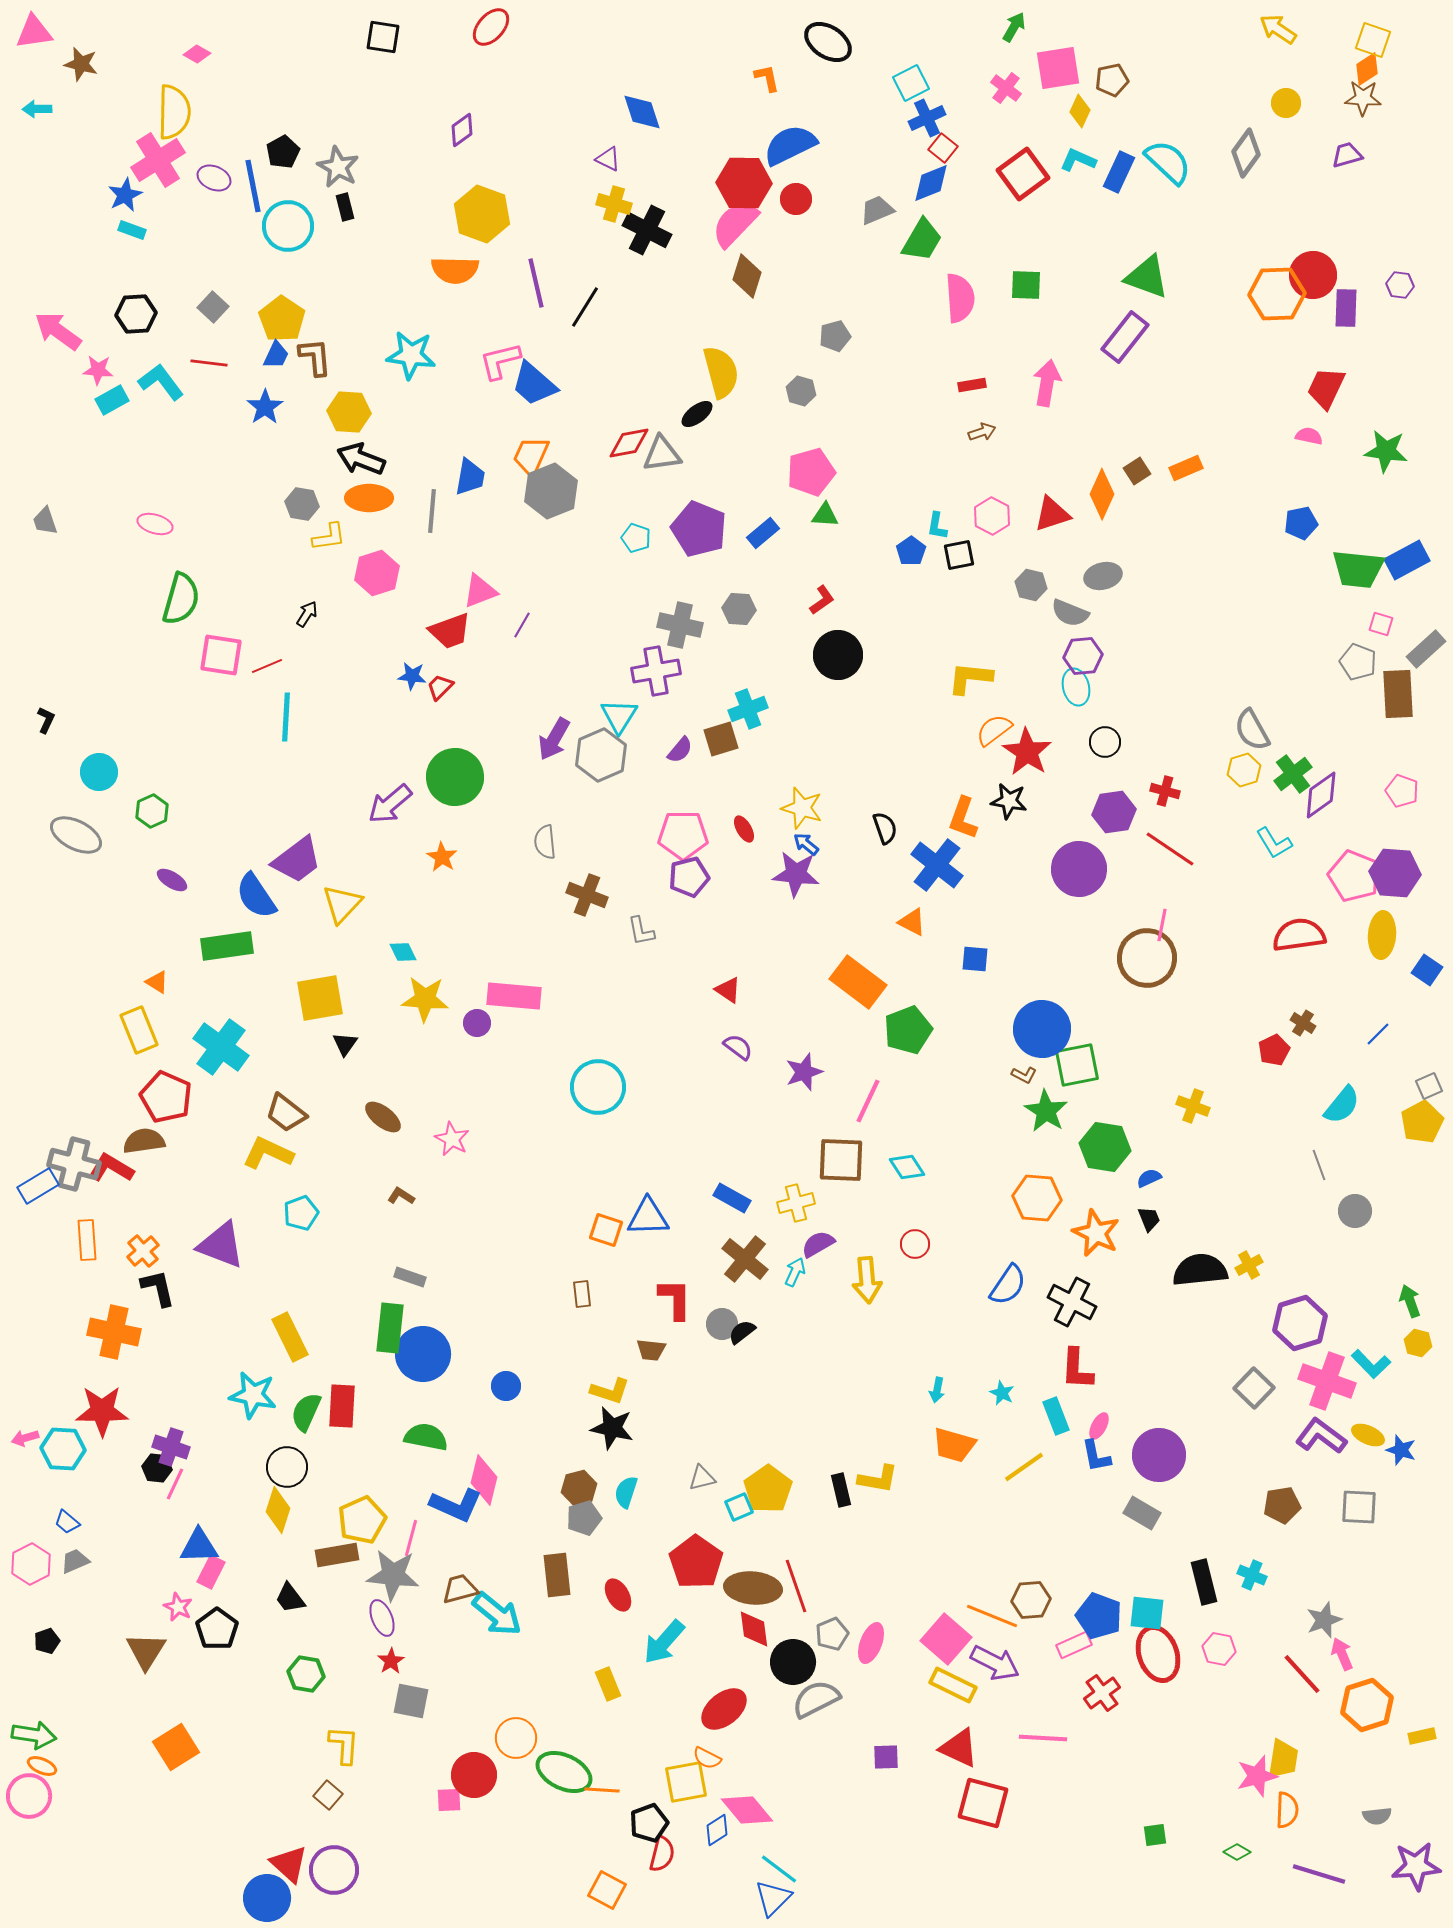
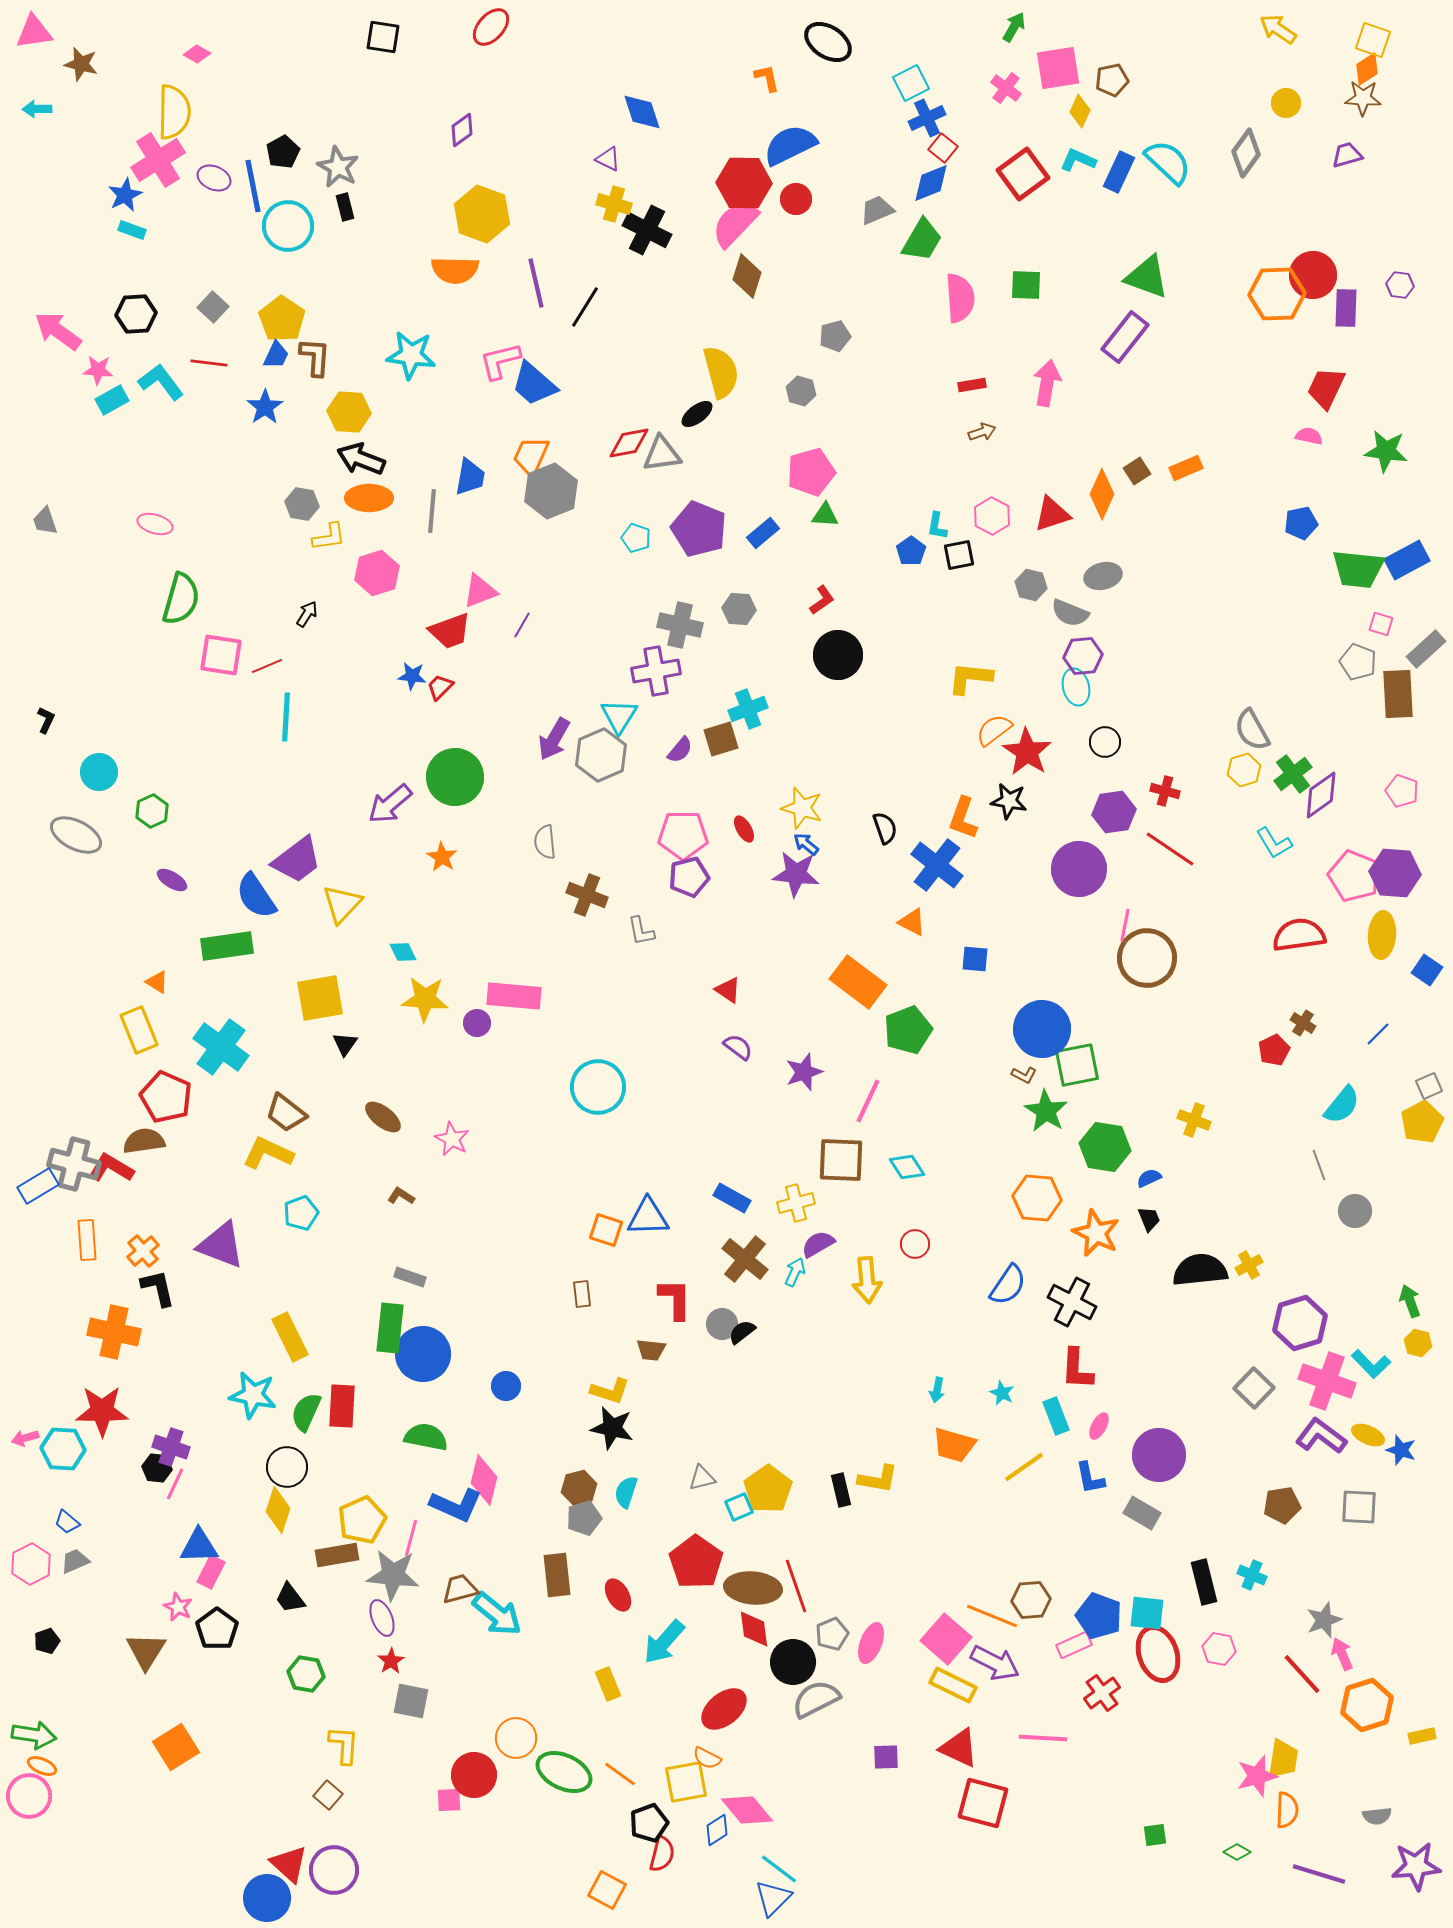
brown L-shape at (315, 357): rotated 9 degrees clockwise
pink line at (1162, 925): moved 37 px left
yellow cross at (1193, 1106): moved 1 px right, 14 px down
blue L-shape at (1096, 1456): moved 6 px left, 22 px down
orange line at (602, 1790): moved 18 px right, 16 px up; rotated 32 degrees clockwise
